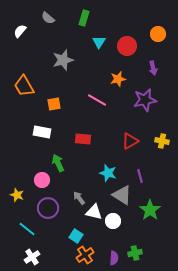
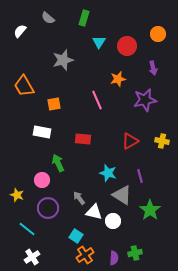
pink line: rotated 36 degrees clockwise
